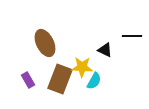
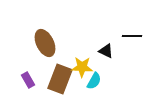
black triangle: moved 1 px right, 1 px down
